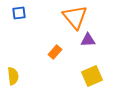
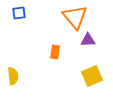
orange rectangle: rotated 32 degrees counterclockwise
